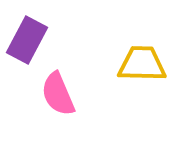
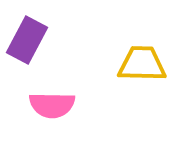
pink semicircle: moved 6 px left, 11 px down; rotated 66 degrees counterclockwise
